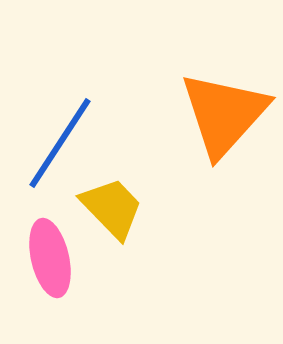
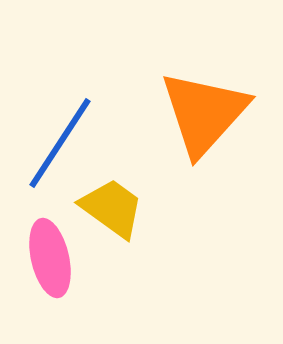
orange triangle: moved 20 px left, 1 px up
yellow trapezoid: rotated 10 degrees counterclockwise
